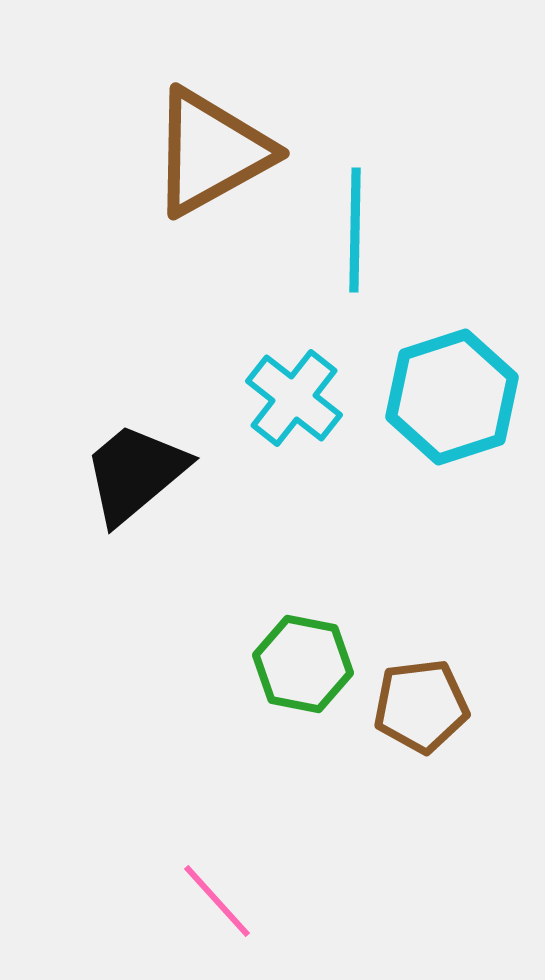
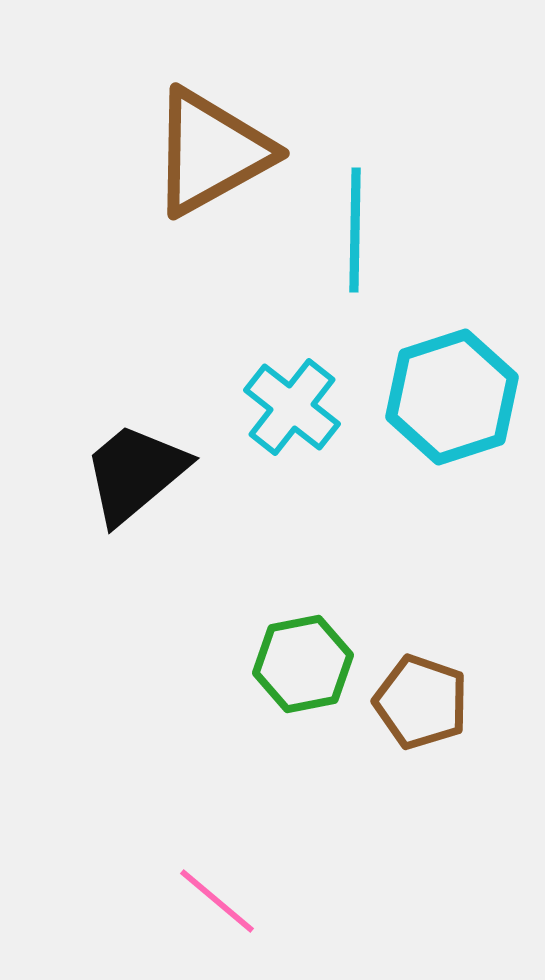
cyan cross: moved 2 px left, 9 px down
green hexagon: rotated 22 degrees counterclockwise
brown pentagon: moved 4 px up; rotated 26 degrees clockwise
pink line: rotated 8 degrees counterclockwise
